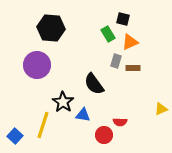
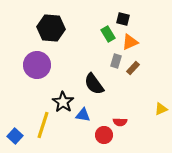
brown rectangle: rotated 48 degrees counterclockwise
